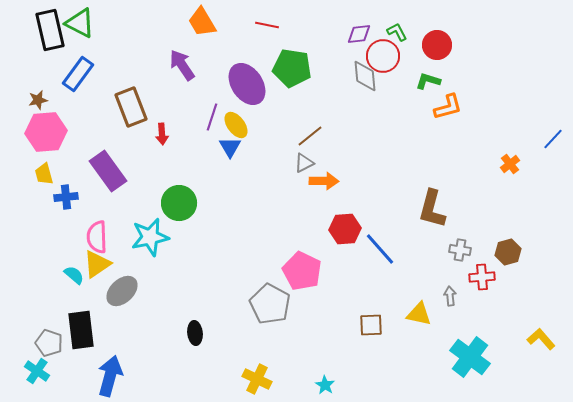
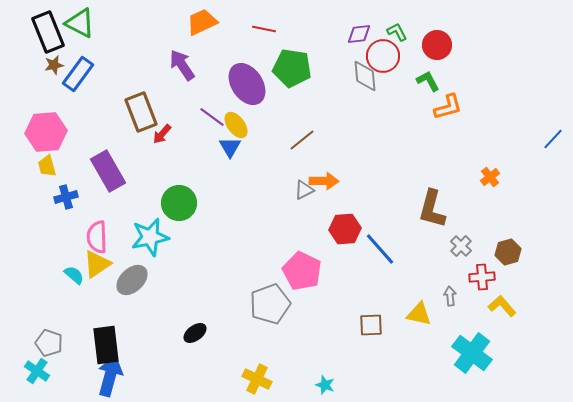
orange trapezoid at (202, 22): rotated 96 degrees clockwise
red line at (267, 25): moved 3 px left, 4 px down
black rectangle at (50, 30): moved 2 px left, 2 px down; rotated 9 degrees counterclockwise
green L-shape at (428, 81): rotated 45 degrees clockwise
brown star at (38, 100): moved 16 px right, 35 px up
brown rectangle at (131, 107): moved 10 px right, 5 px down
purple line at (212, 117): rotated 72 degrees counterclockwise
red arrow at (162, 134): rotated 45 degrees clockwise
brown line at (310, 136): moved 8 px left, 4 px down
gray triangle at (304, 163): moved 27 px down
orange cross at (510, 164): moved 20 px left, 13 px down
purple rectangle at (108, 171): rotated 6 degrees clockwise
yellow trapezoid at (44, 174): moved 3 px right, 8 px up
blue cross at (66, 197): rotated 10 degrees counterclockwise
gray cross at (460, 250): moved 1 px right, 4 px up; rotated 35 degrees clockwise
gray ellipse at (122, 291): moved 10 px right, 11 px up
gray pentagon at (270, 304): rotated 24 degrees clockwise
black rectangle at (81, 330): moved 25 px right, 15 px down
black ellipse at (195, 333): rotated 60 degrees clockwise
yellow L-shape at (541, 339): moved 39 px left, 33 px up
cyan cross at (470, 357): moved 2 px right, 4 px up
cyan star at (325, 385): rotated 12 degrees counterclockwise
